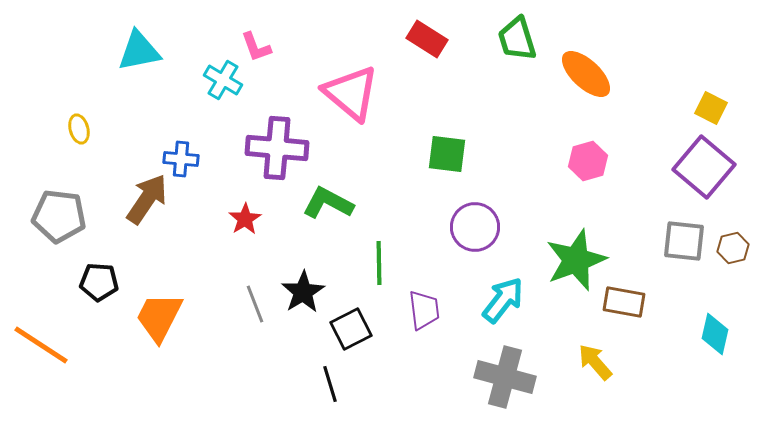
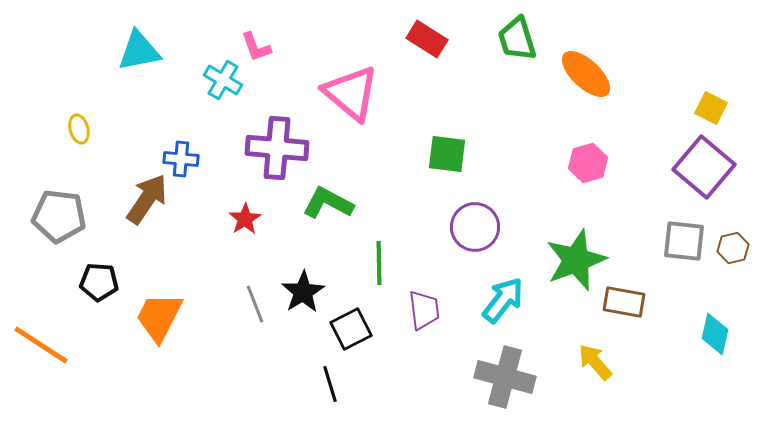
pink hexagon: moved 2 px down
